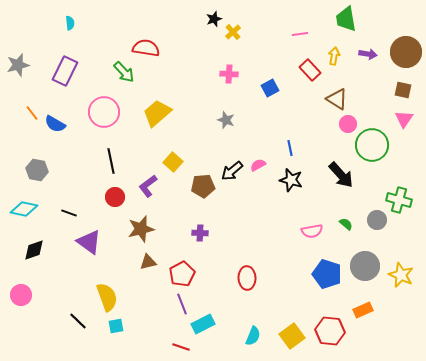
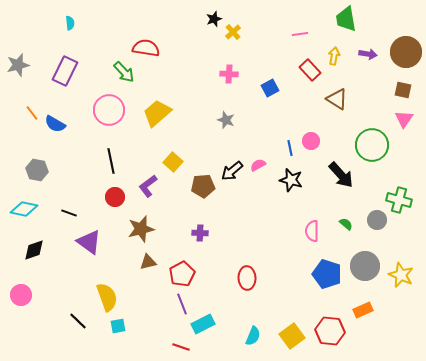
pink circle at (104, 112): moved 5 px right, 2 px up
pink circle at (348, 124): moved 37 px left, 17 px down
pink semicircle at (312, 231): rotated 100 degrees clockwise
cyan square at (116, 326): moved 2 px right
